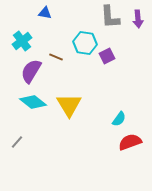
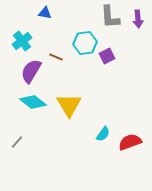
cyan hexagon: rotated 15 degrees counterclockwise
cyan semicircle: moved 16 px left, 15 px down
